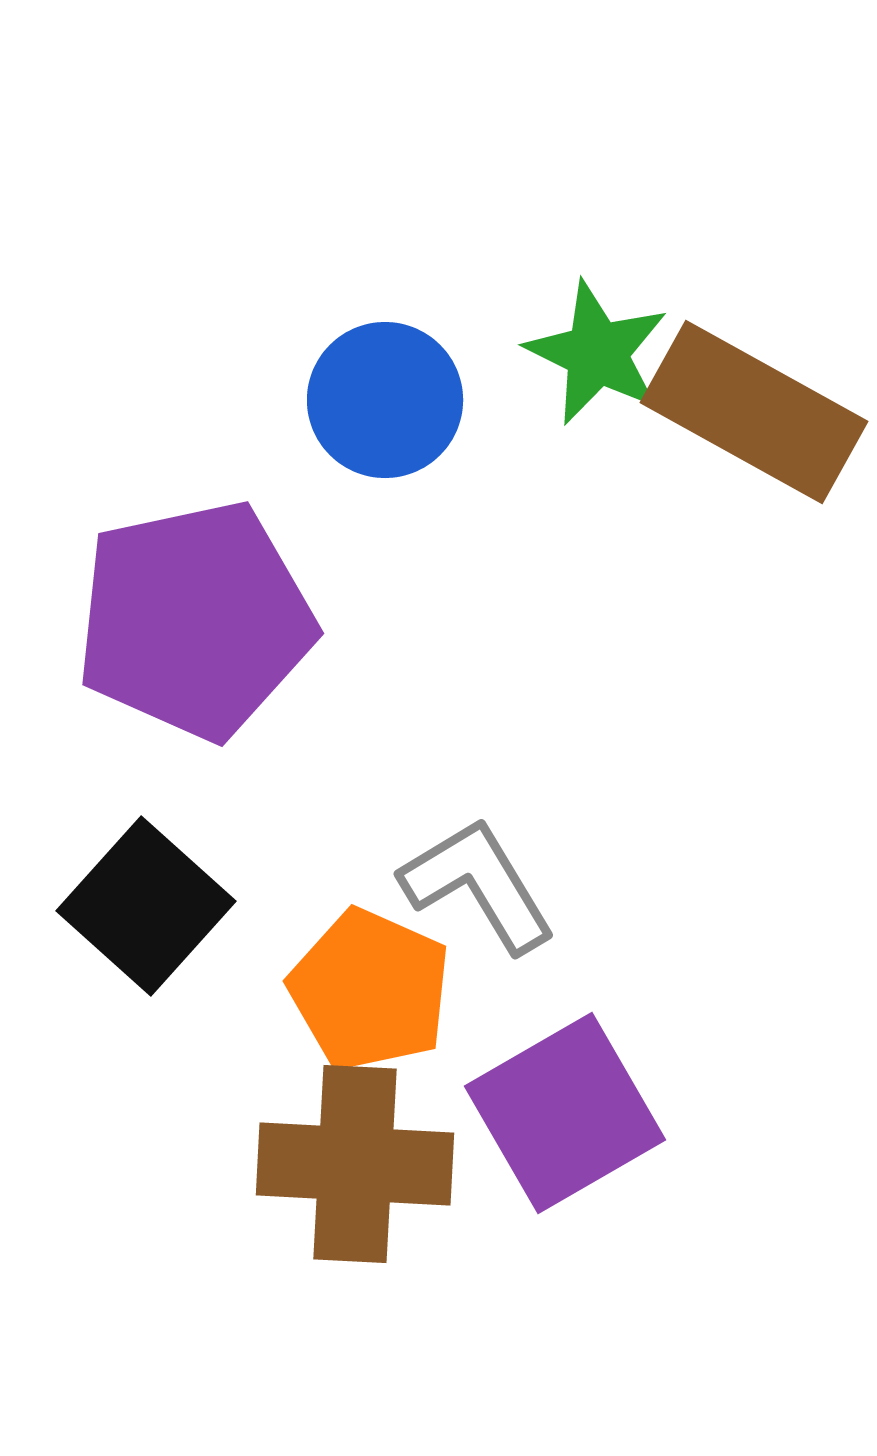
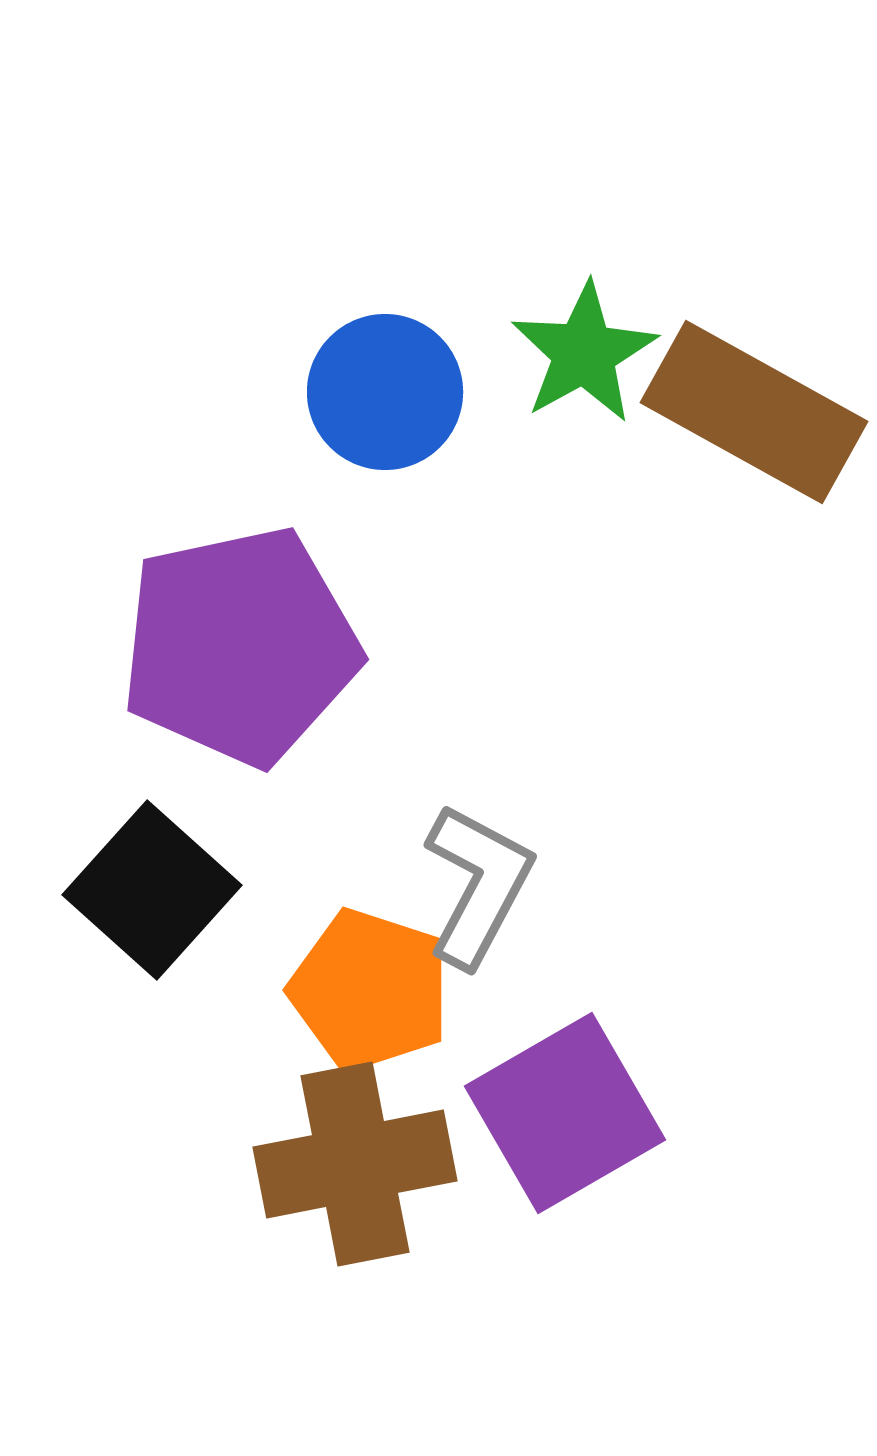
green star: moved 13 px left; rotated 17 degrees clockwise
blue circle: moved 8 px up
purple pentagon: moved 45 px right, 26 px down
gray L-shape: rotated 59 degrees clockwise
black square: moved 6 px right, 16 px up
orange pentagon: rotated 6 degrees counterclockwise
brown cross: rotated 14 degrees counterclockwise
